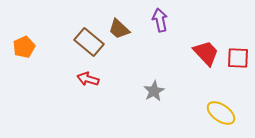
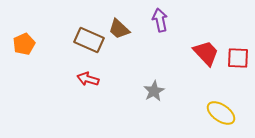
brown rectangle: moved 2 px up; rotated 16 degrees counterclockwise
orange pentagon: moved 3 px up
